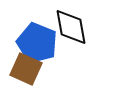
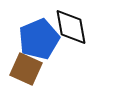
blue pentagon: moved 2 px right, 4 px up; rotated 27 degrees clockwise
